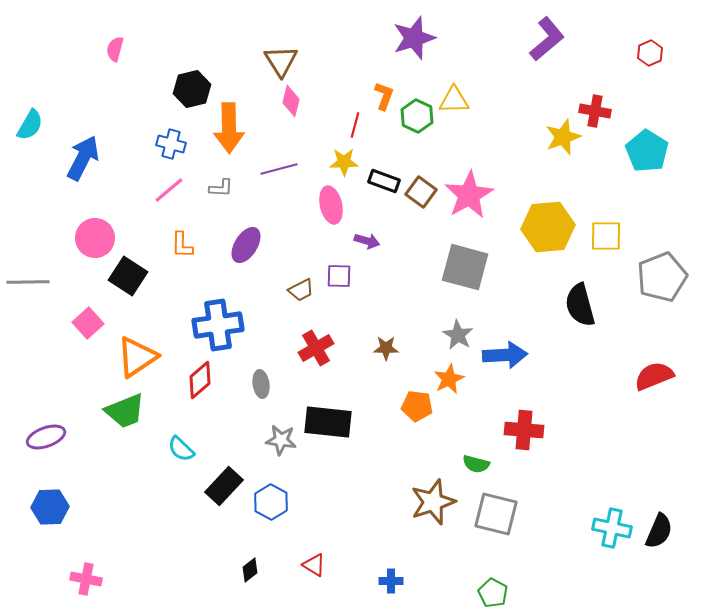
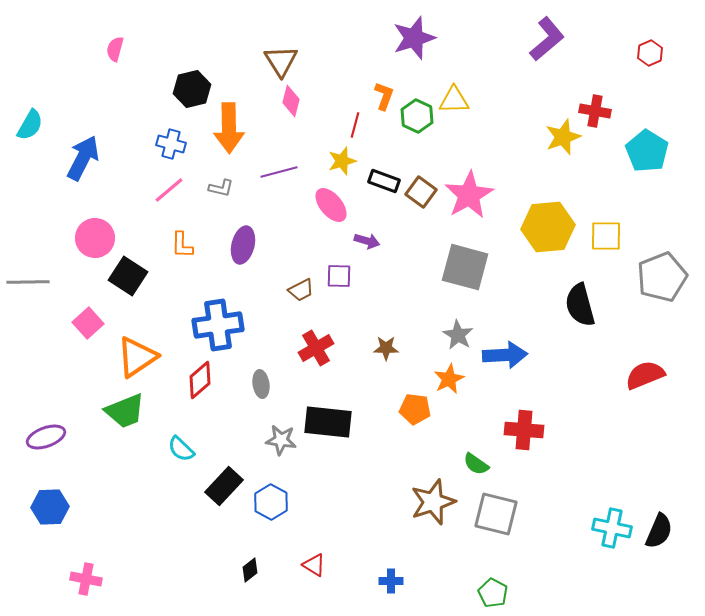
yellow star at (344, 162): moved 2 px left, 1 px up; rotated 16 degrees counterclockwise
purple line at (279, 169): moved 3 px down
gray L-shape at (221, 188): rotated 10 degrees clockwise
pink ellipse at (331, 205): rotated 27 degrees counterclockwise
purple ellipse at (246, 245): moved 3 px left; rotated 18 degrees counterclockwise
red semicircle at (654, 376): moved 9 px left, 1 px up
orange pentagon at (417, 406): moved 2 px left, 3 px down
green semicircle at (476, 464): rotated 20 degrees clockwise
